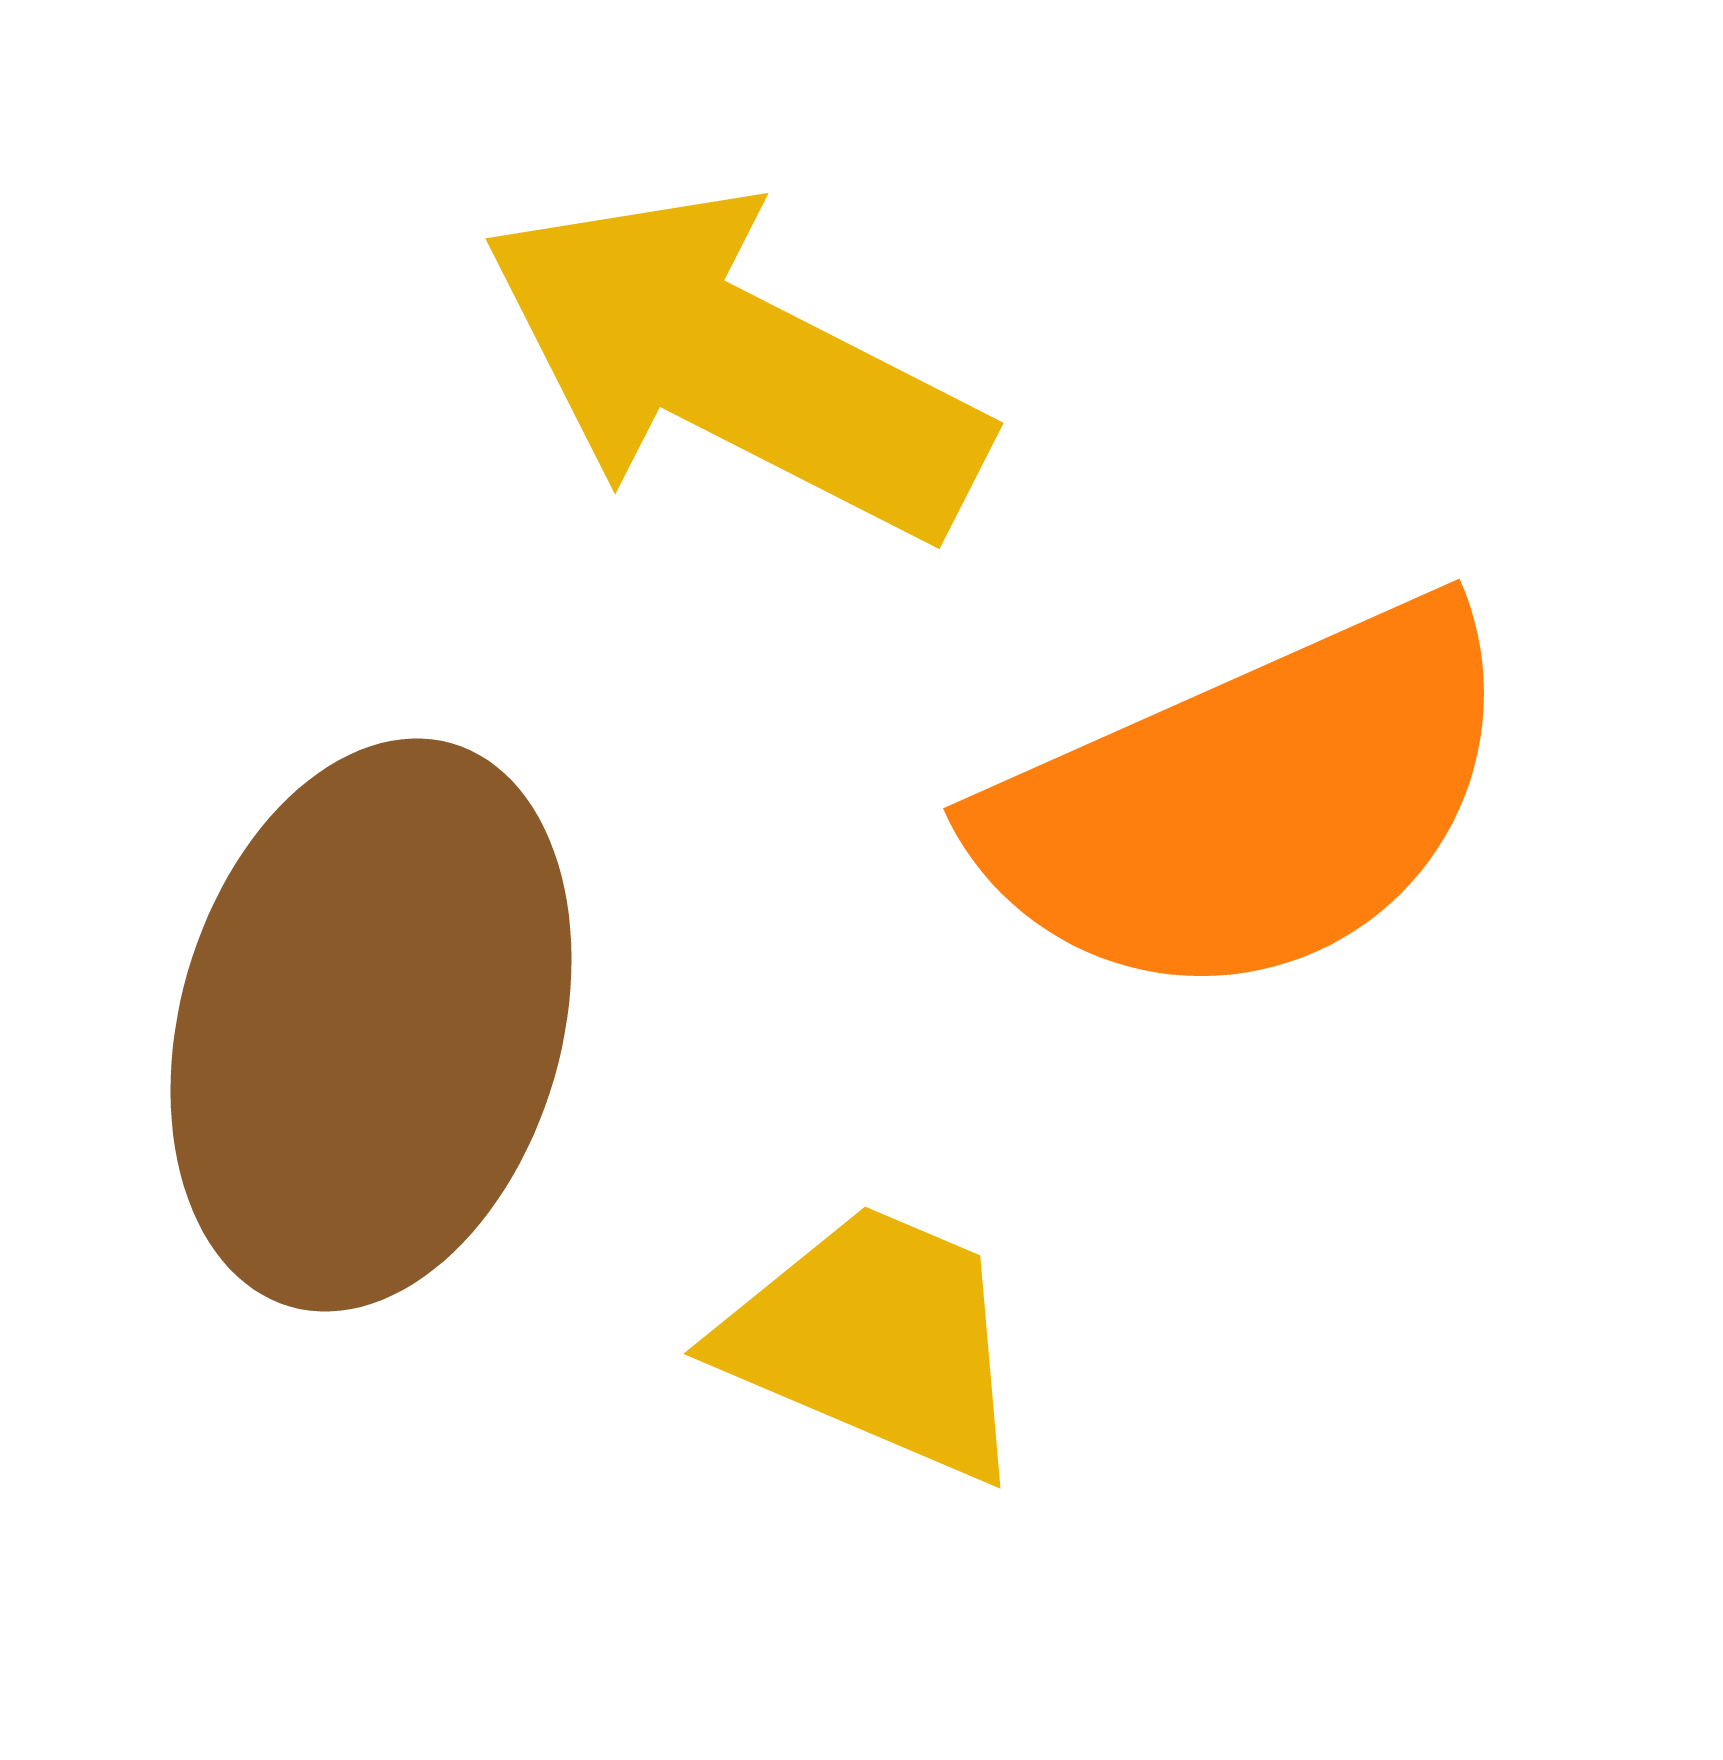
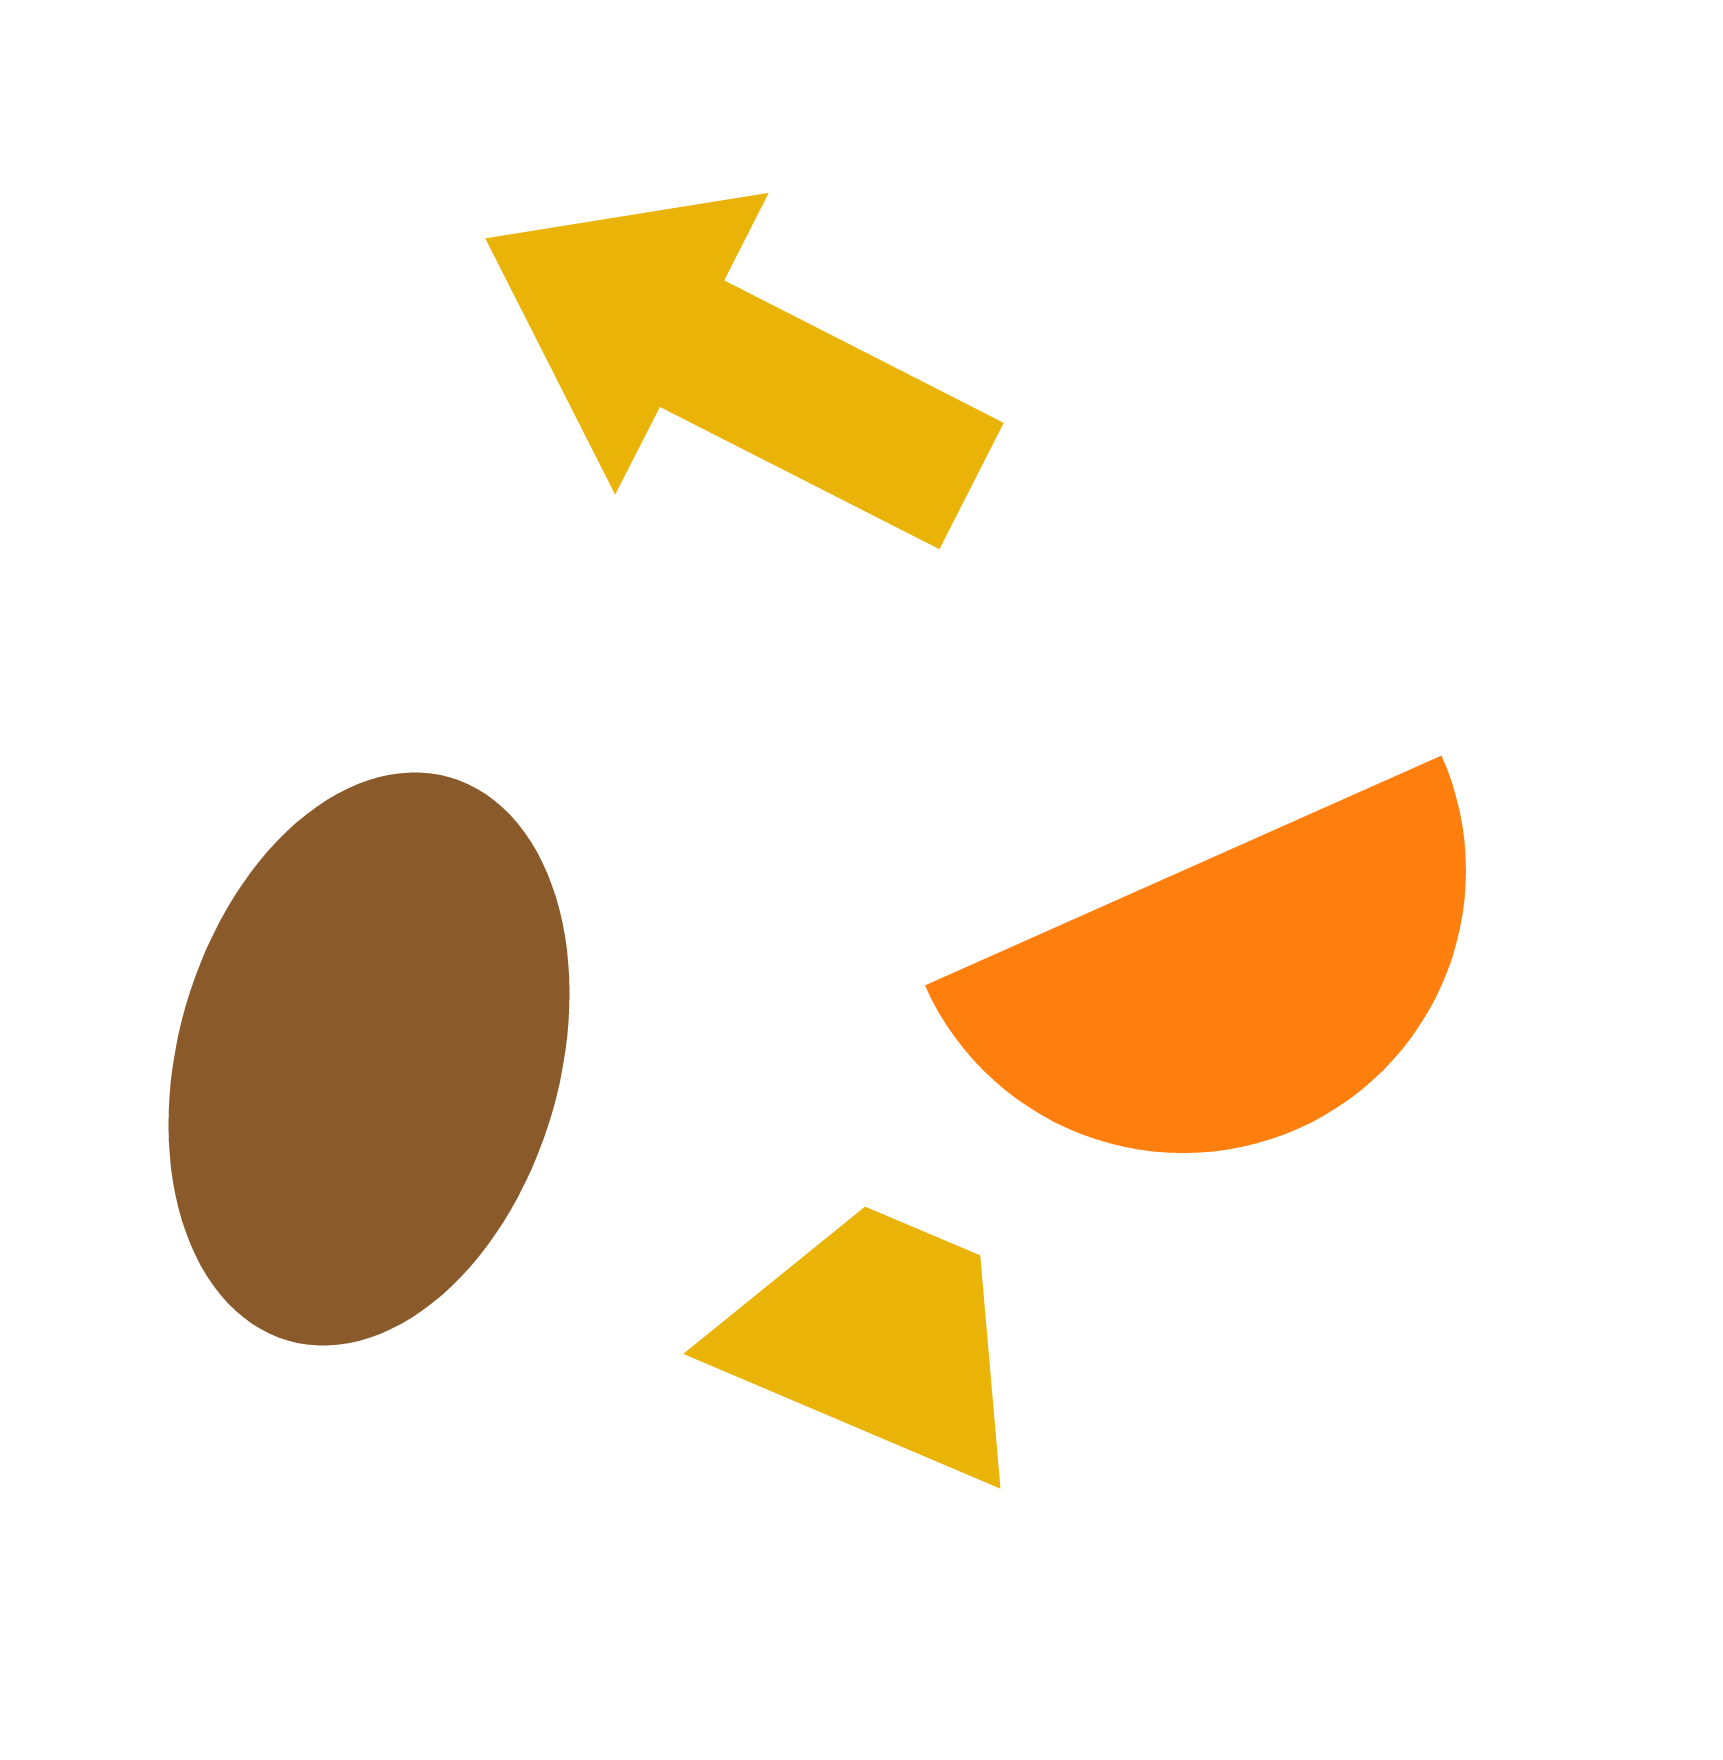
orange semicircle: moved 18 px left, 177 px down
brown ellipse: moved 2 px left, 34 px down
